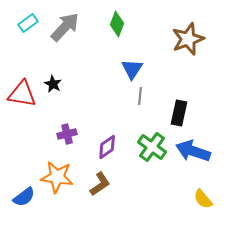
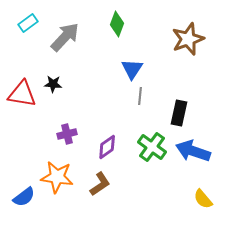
gray arrow: moved 10 px down
black star: rotated 24 degrees counterclockwise
